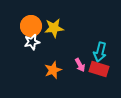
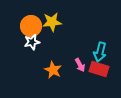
yellow star: moved 2 px left, 6 px up
orange star: rotated 24 degrees counterclockwise
